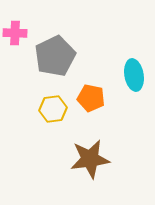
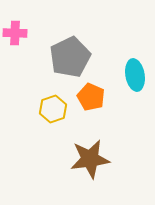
gray pentagon: moved 15 px right, 1 px down
cyan ellipse: moved 1 px right
orange pentagon: moved 1 px up; rotated 12 degrees clockwise
yellow hexagon: rotated 12 degrees counterclockwise
